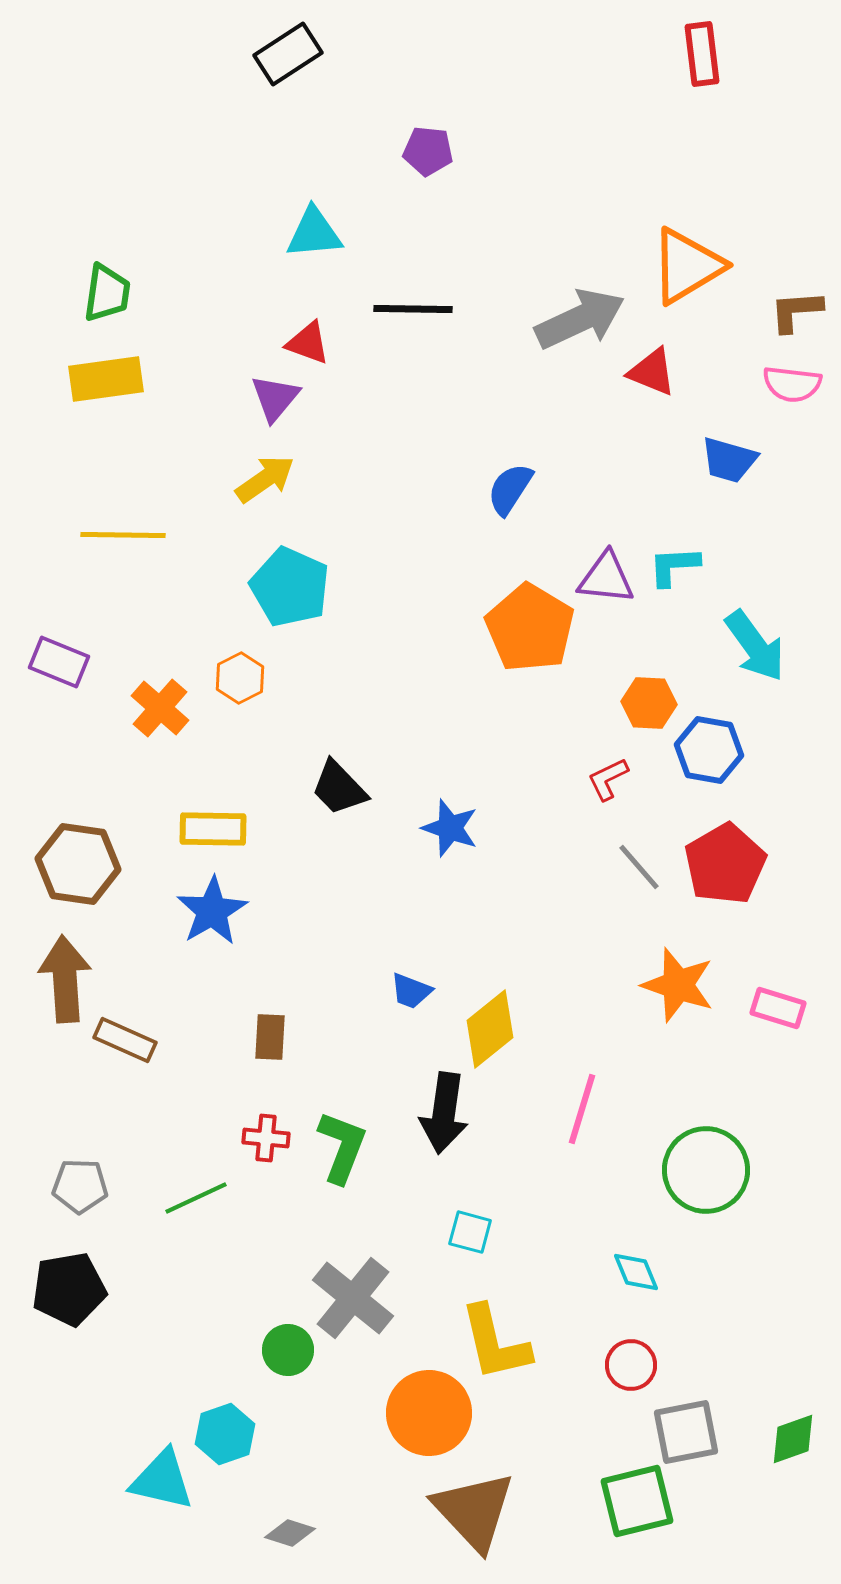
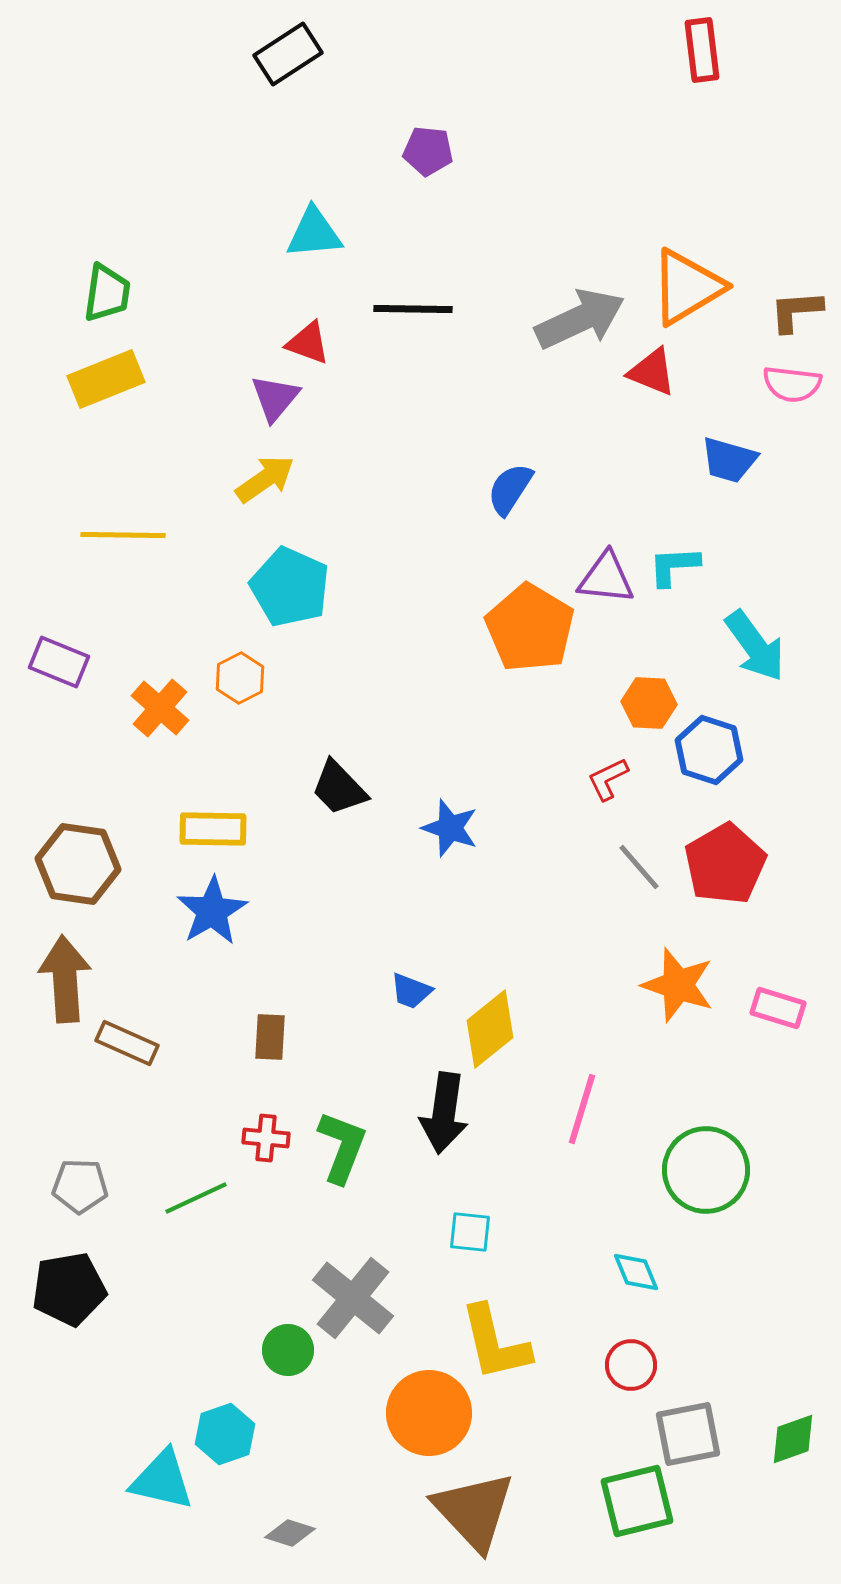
red rectangle at (702, 54): moved 4 px up
orange triangle at (687, 266): moved 21 px down
yellow rectangle at (106, 379): rotated 14 degrees counterclockwise
blue hexagon at (709, 750): rotated 8 degrees clockwise
brown rectangle at (125, 1040): moved 2 px right, 3 px down
cyan square at (470, 1232): rotated 9 degrees counterclockwise
gray square at (686, 1432): moved 2 px right, 2 px down
